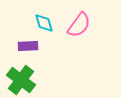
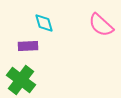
pink semicircle: moved 22 px right; rotated 96 degrees clockwise
